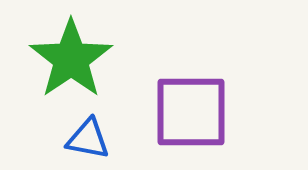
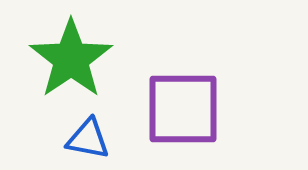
purple square: moved 8 px left, 3 px up
